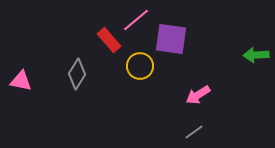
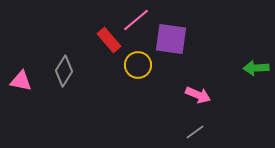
green arrow: moved 13 px down
yellow circle: moved 2 px left, 1 px up
gray diamond: moved 13 px left, 3 px up
pink arrow: rotated 125 degrees counterclockwise
gray line: moved 1 px right
